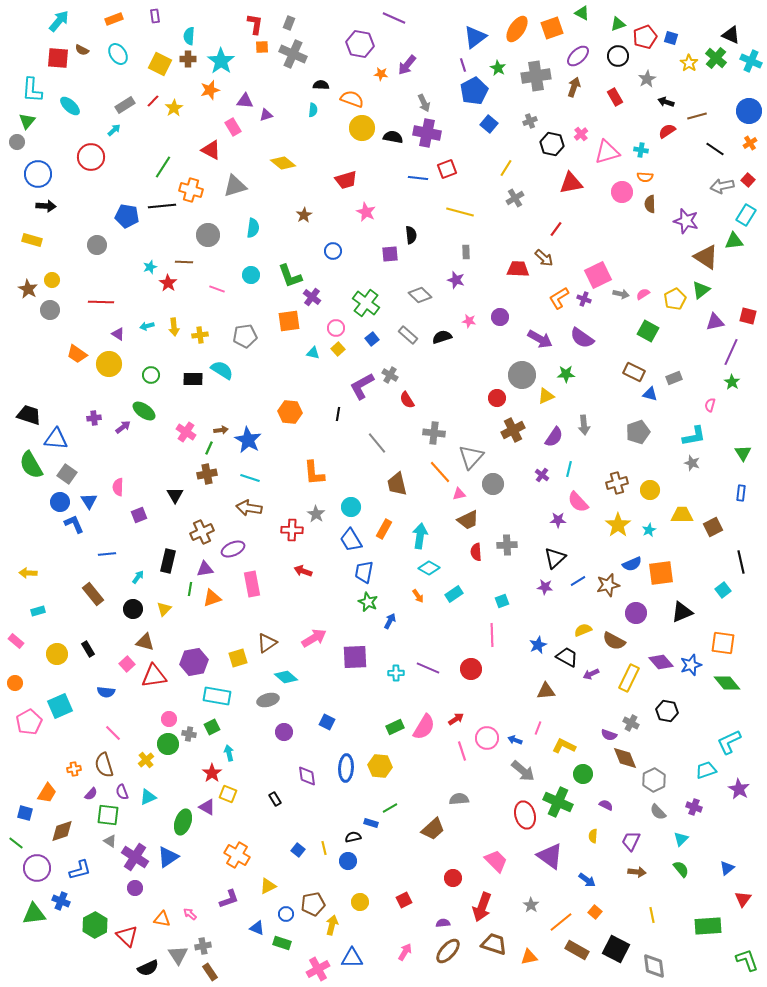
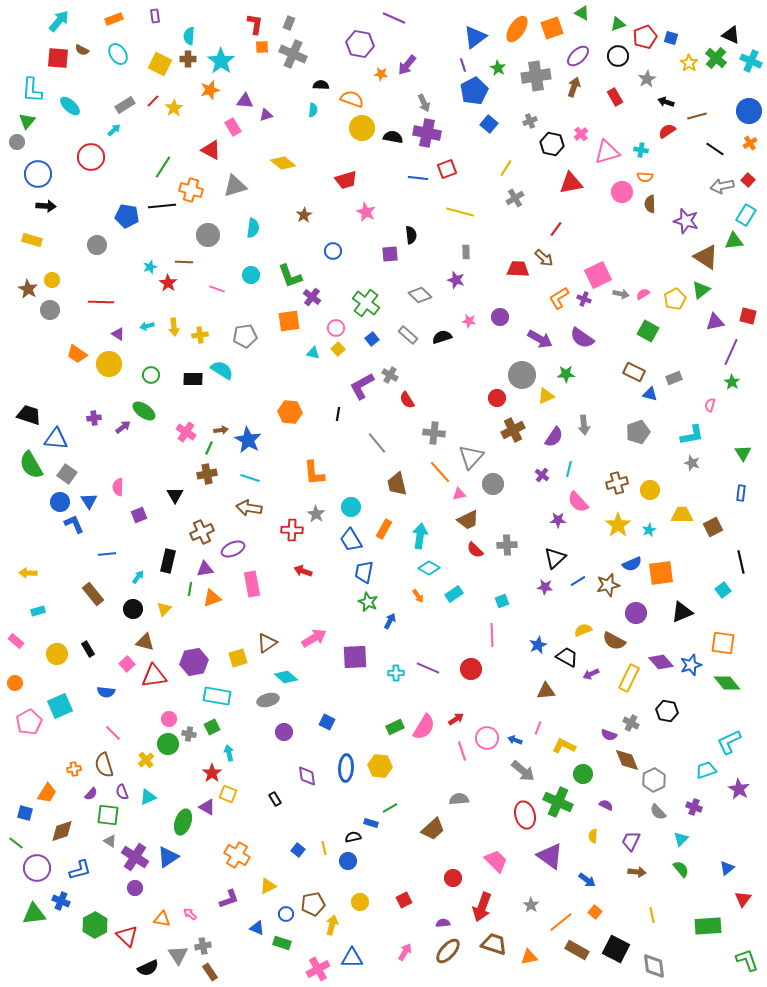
cyan L-shape at (694, 436): moved 2 px left, 1 px up
red semicircle at (476, 552): moved 1 px left, 2 px up; rotated 42 degrees counterclockwise
brown diamond at (625, 758): moved 2 px right, 2 px down
